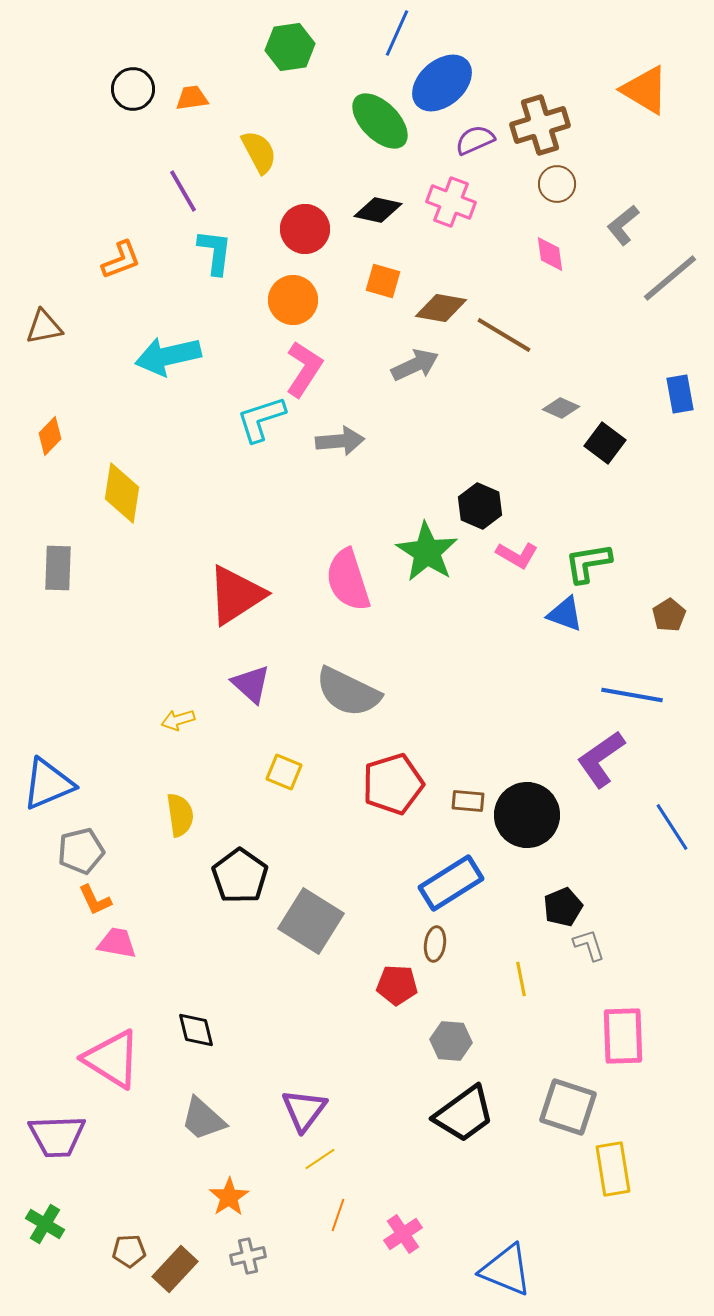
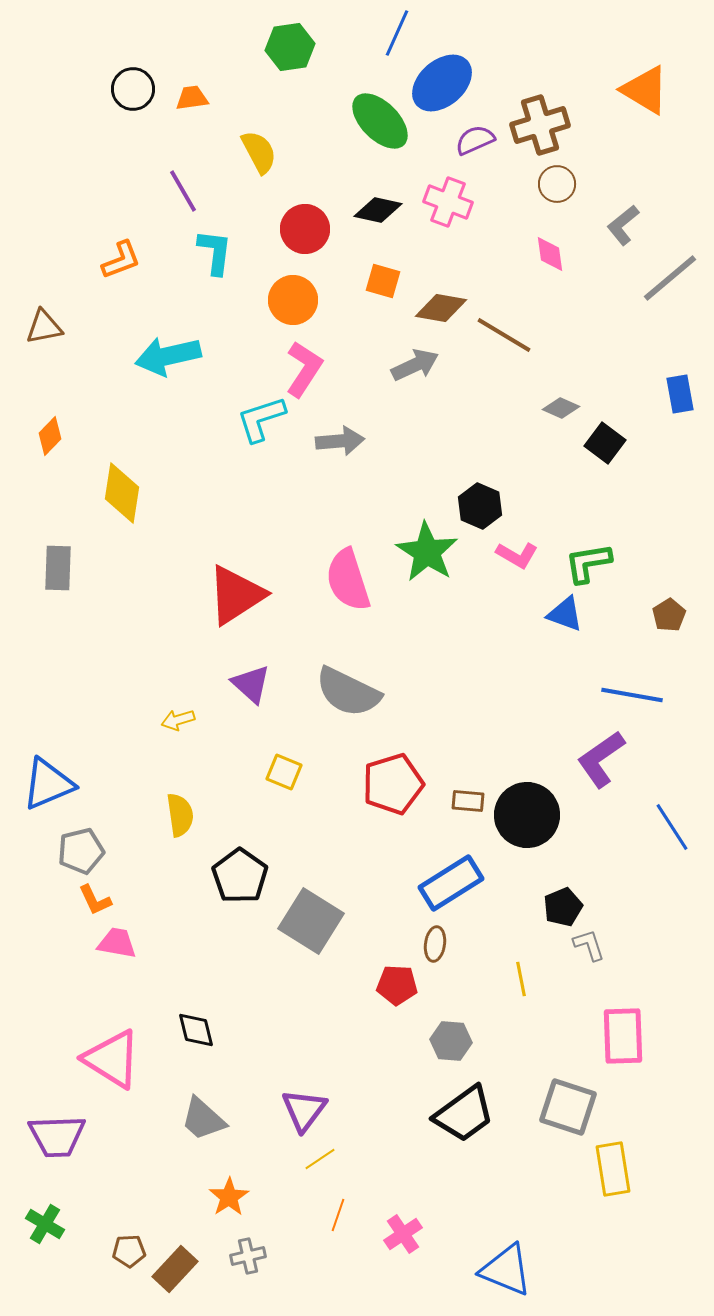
pink cross at (451, 202): moved 3 px left
